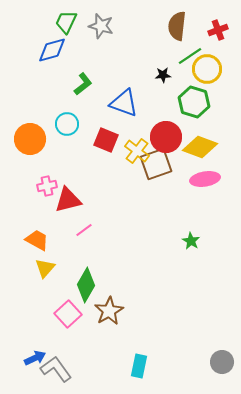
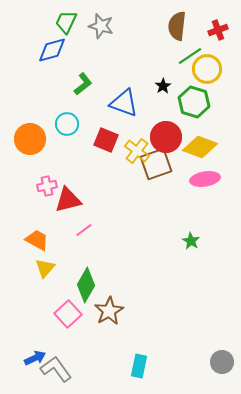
black star: moved 11 px down; rotated 28 degrees counterclockwise
